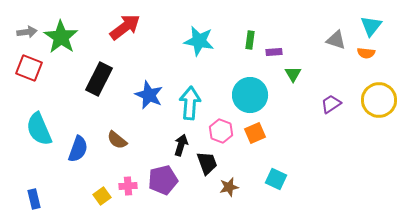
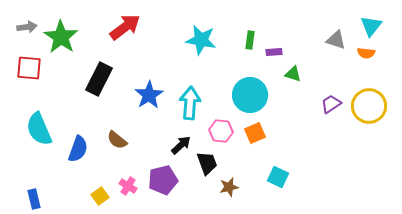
gray arrow: moved 5 px up
cyan star: moved 2 px right, 1 px up
red square: rotated 16 degrees counterclockwise
green triangle: rotated 42 degrees counterclockwise
blue star: rotated 16 degrees clockwise
yellow circle: moved 10 px left, 6 px down
pink hexagon: rotated 15 degrees counterclockwise
black arrow: rotated 30 degrees clockwise
cyan square: moved 2 px right, 2 px up
pink cross: rotated 36 degrees clockwise
yellow square: moved 2 px left
